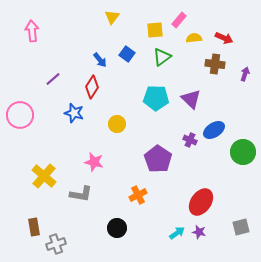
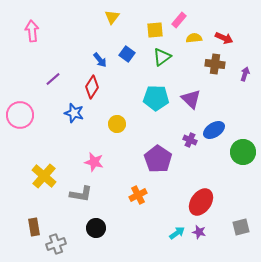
black circle: moved 21 px left
